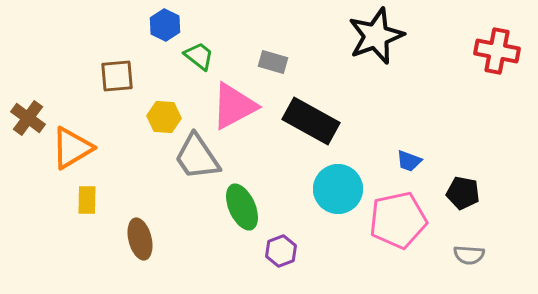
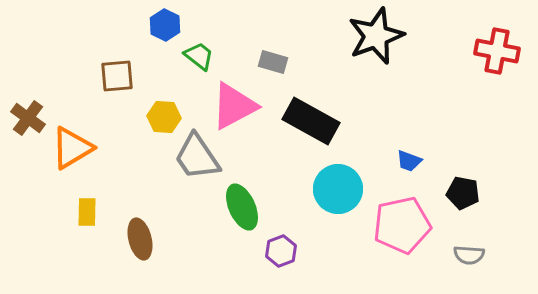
yellow rectangle: moved 12 px down
pink pentagon: moved 4 px right, 5 px down
